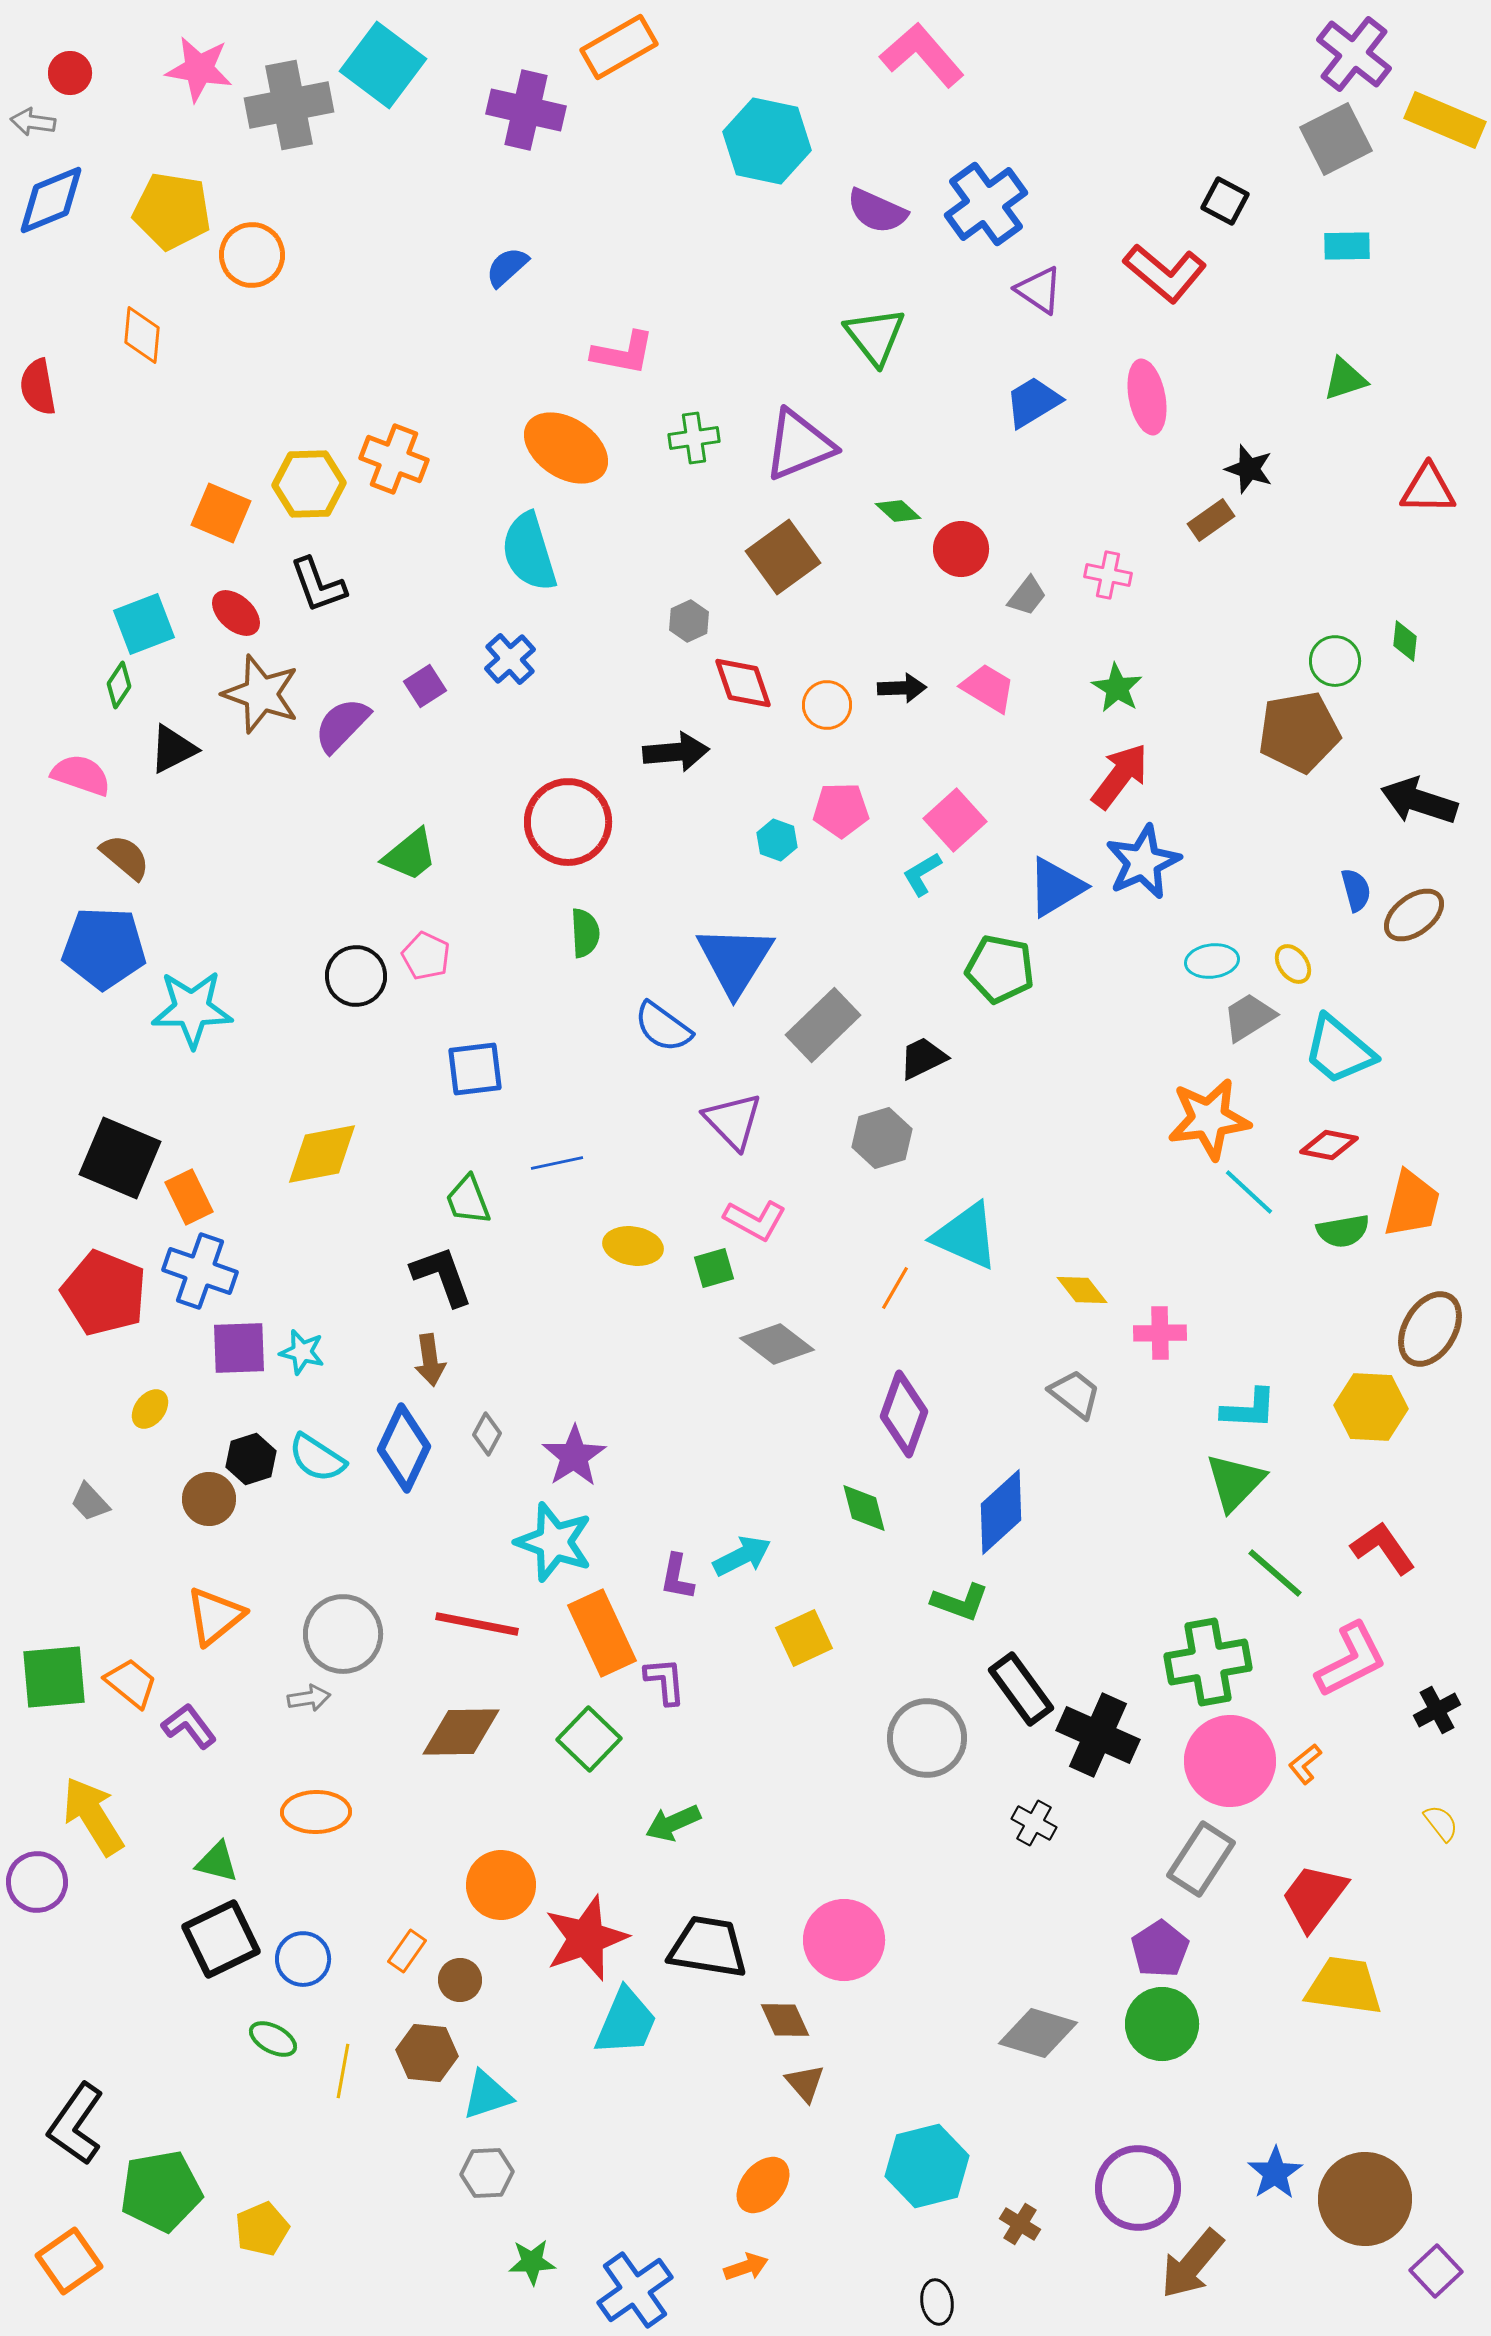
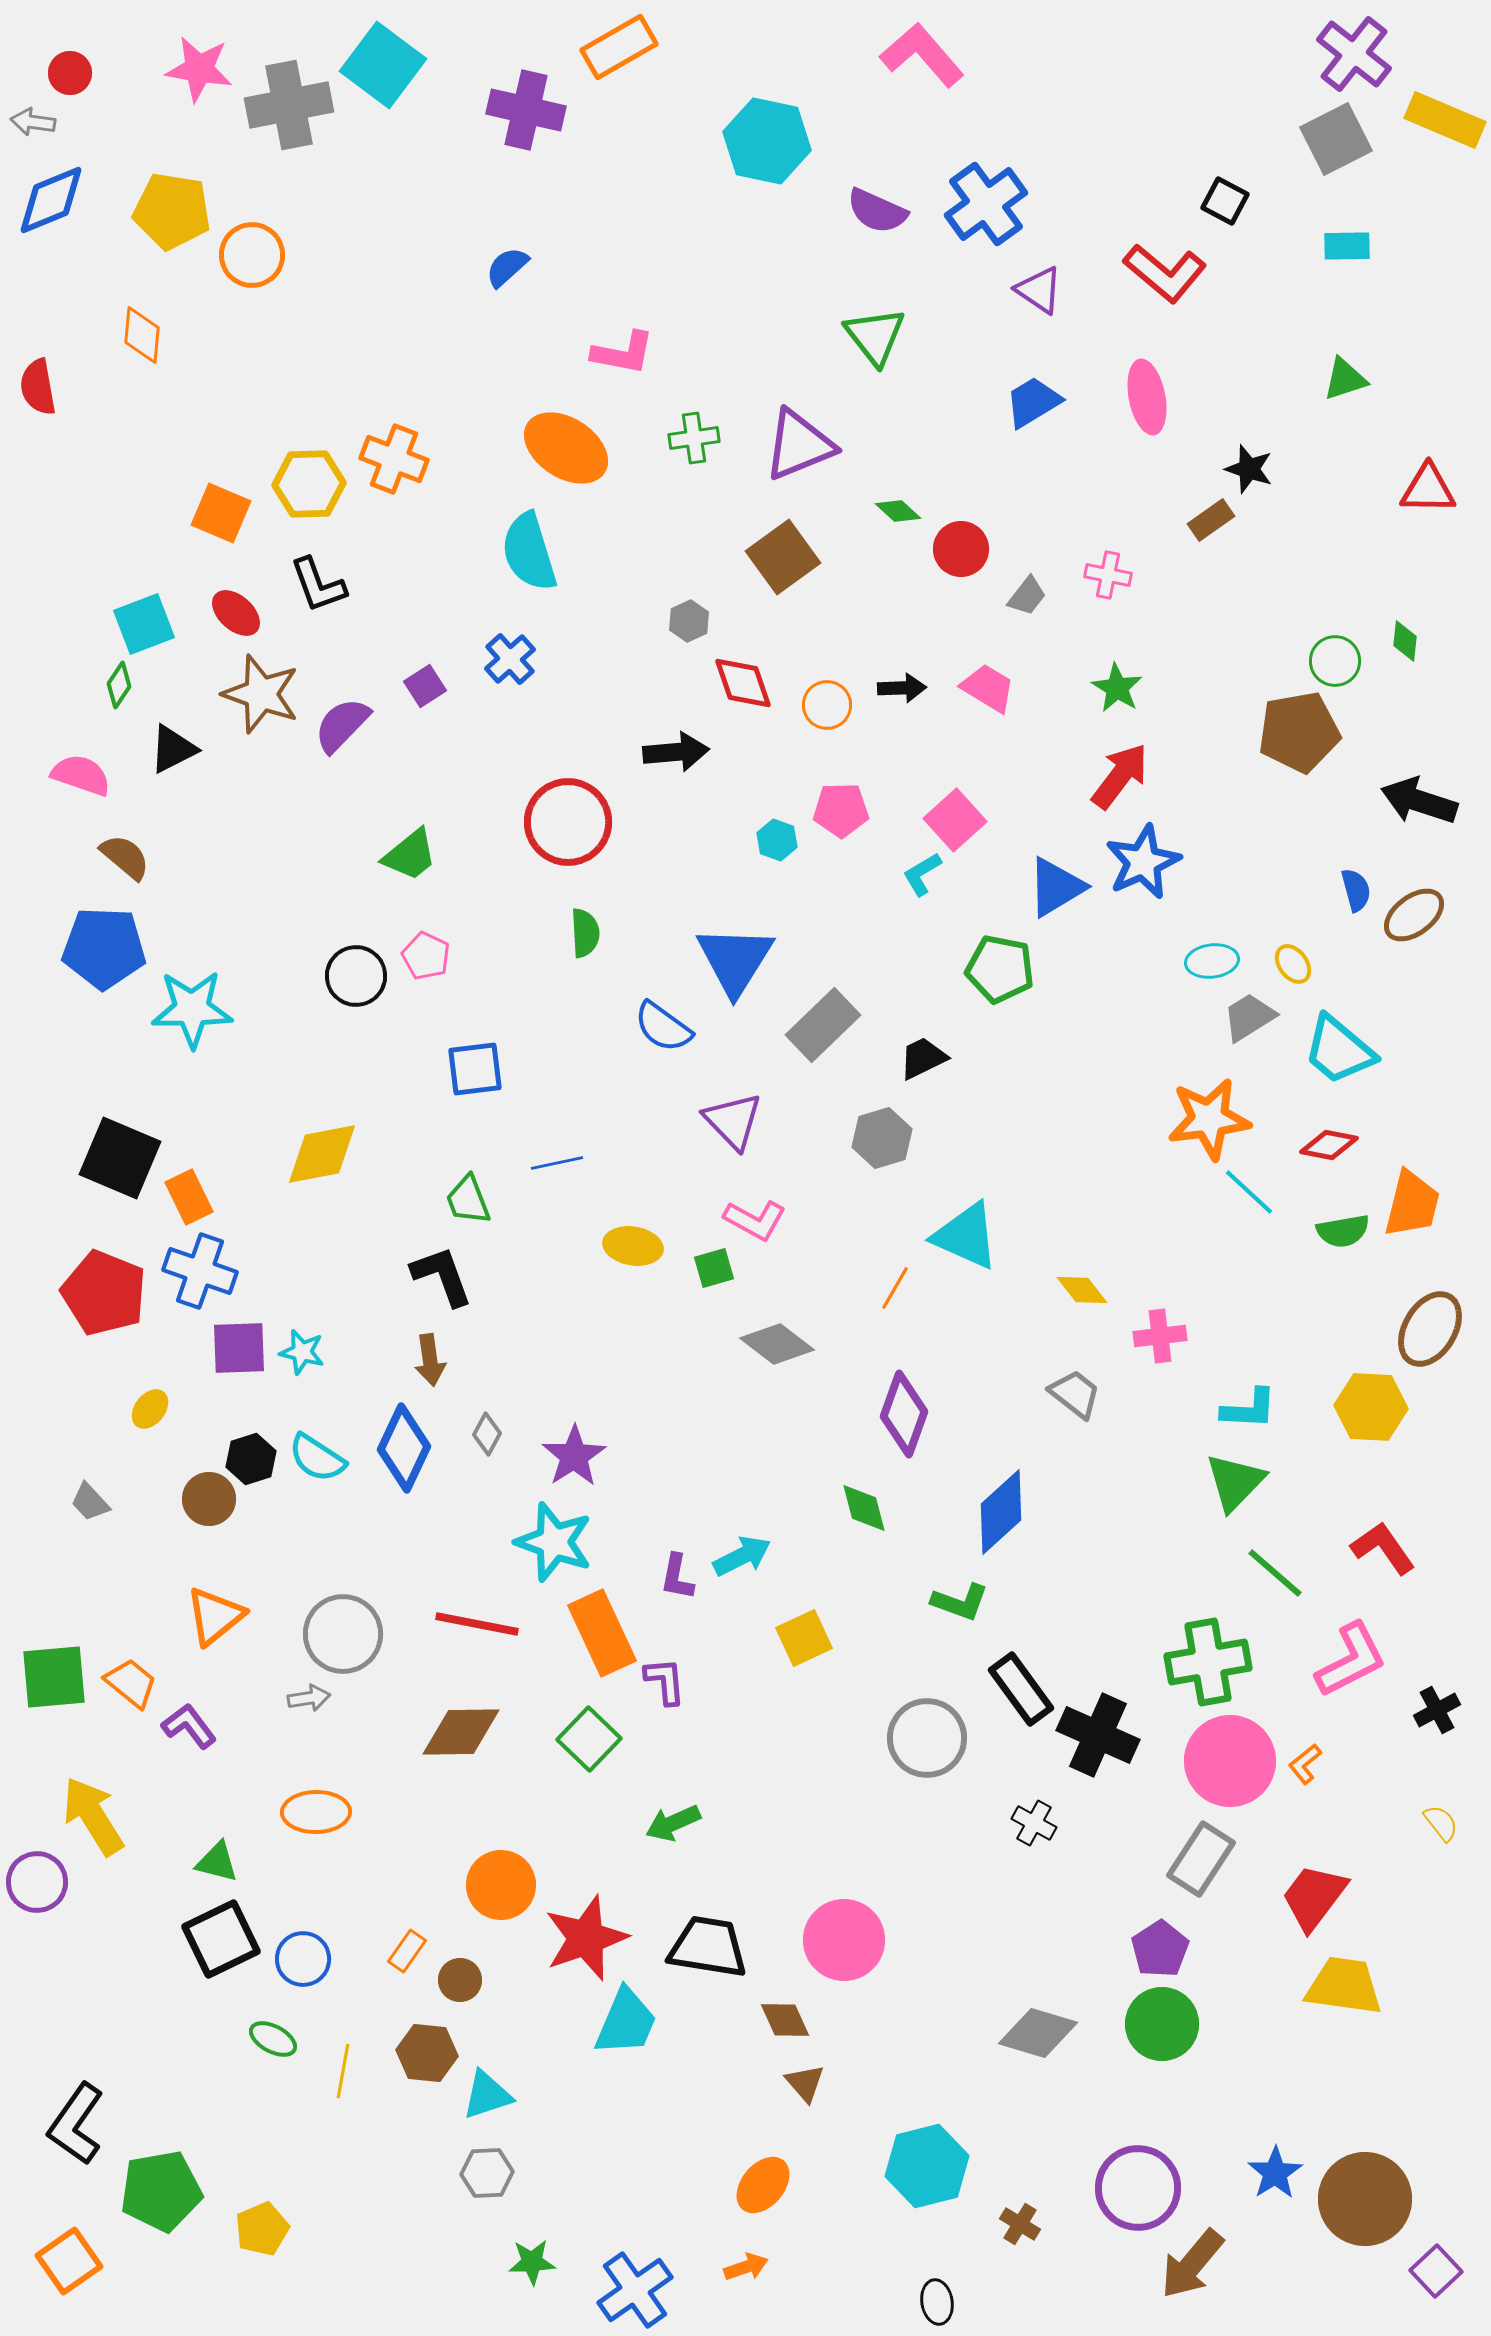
pink cross at (1160, 1333): moved 3 px down; rotated 6 degrees counterclockwise
